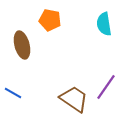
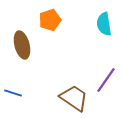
orange pentagon: rotated 30 degrees counterclockwise
purple line: moved 7 px up
blue line: rotated 12 degrees counterclockwise
brown trapezoid: moved 1 px up
